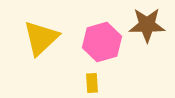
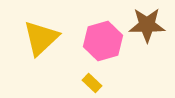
pink hexagon: moved 1 px right, 1 px up
yellow rectangle: rotated 42 degrees counterclockwise
